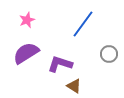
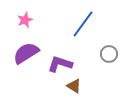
pink star: moved 2 px left
